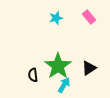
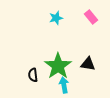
pink rectangle: moved 2 px right
black triangle: moved 1 px left, 4 px up; rotated 42 degrees clockwise
cyan arrow: rotated 42 degrees counterclockwise
